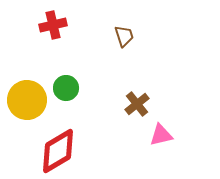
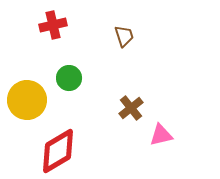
green circle: moved 3 px right, 10 px up
brown cross: moved 6 px left, 4 px down
